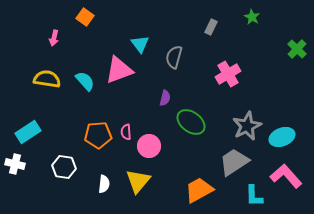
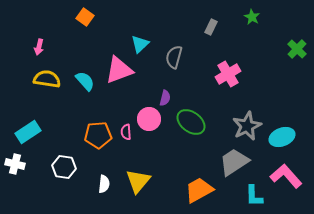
pink arrow: moved 15 px left, 9 px down
cyan triangle: rotated 24 degrees clockwise
pink circle: moved 27 px up
